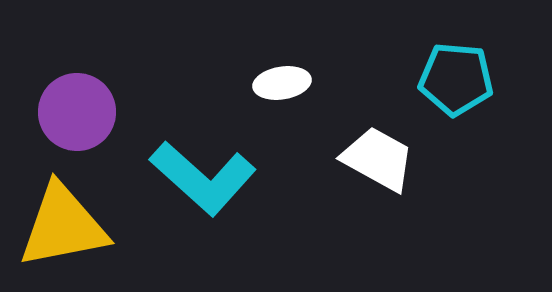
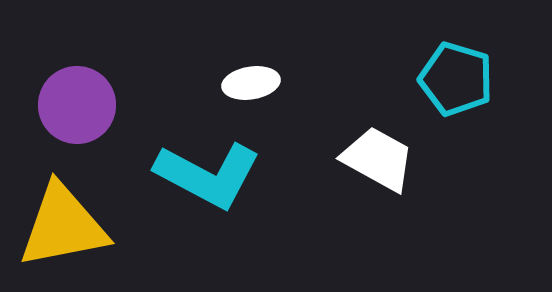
cyan pentagon: rotated 12 degrees clockwise
white ellipse: moved 31 px left
purple circle: moved 7 px up
cyan L-shape: moved 5 px right, 3 px up; rotated 14 degrees counterclockwise
